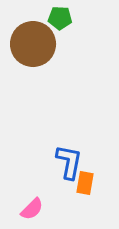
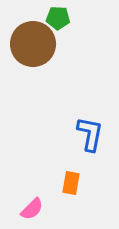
green pentagon: moved 2 px left
blue L-shape: moved 21 px right, 28 px up
orange rectangle: moved 14 px left
